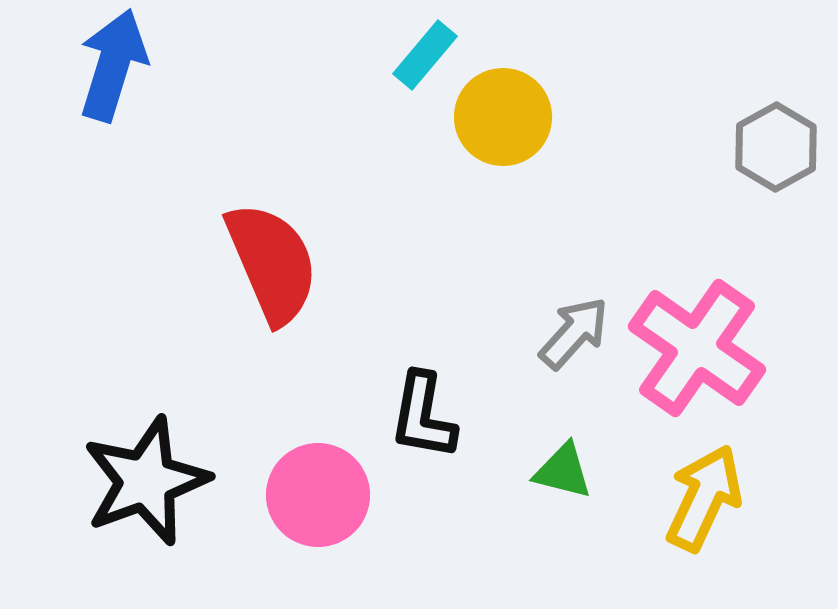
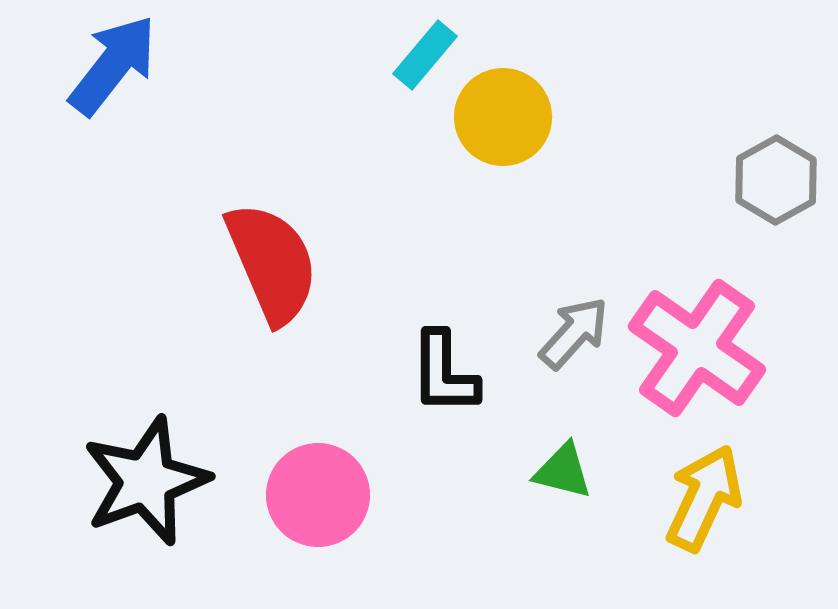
blue arrow: rotated 21 degrees clockwise
gray hexagon: moved 33 px down
black L-shape: moved 21 px right, 43 px up; rotated 10 degrees counterclockwise
